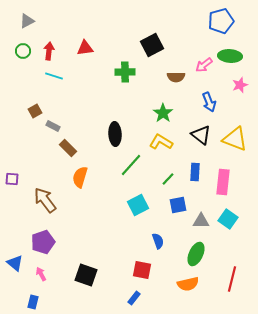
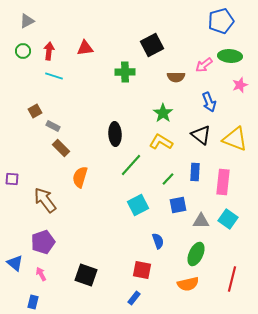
brown rectangle at (68, 148): moved 7 px left
